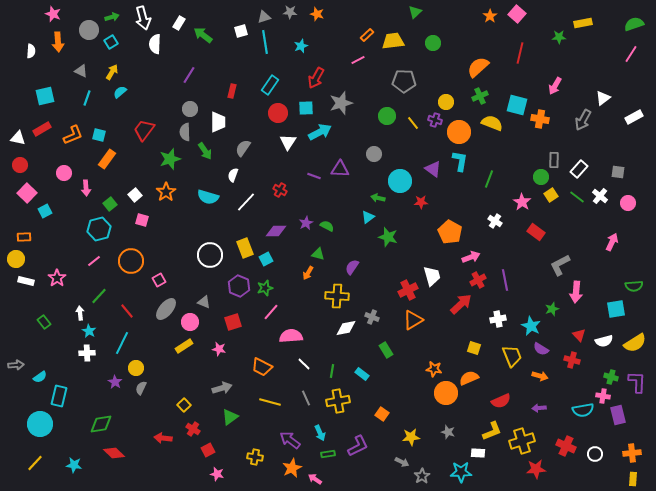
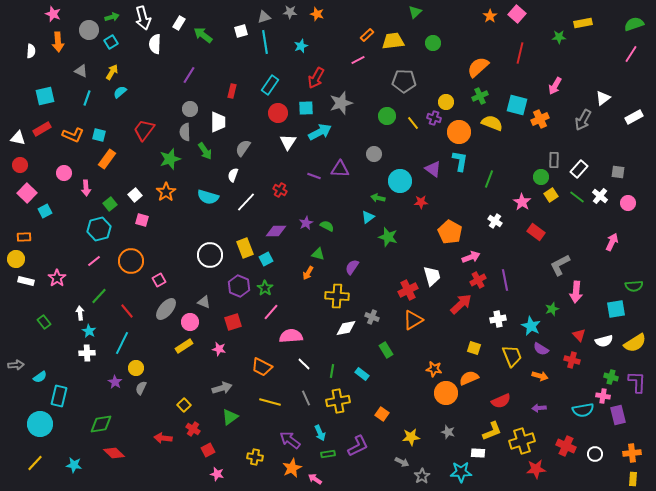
orange cross at (540, 119): rotated 36 degrees counterclockwise
purple cross at (435, 120): moved 1 px left, 2 px up
orange L-shape at (73, 135): rotated 45 degrees clockwise
green star at (265, 288): rotated 21 degrees counterclockwise
